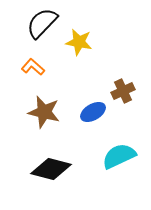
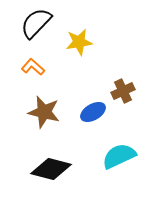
black semicircle: moved 6 px left
yellow star: rotated 20 degrees counterclockwise
